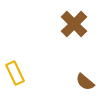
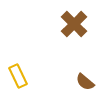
yellow rectangle: moved 3 px right, 3 px down
